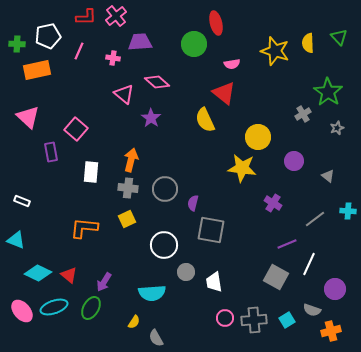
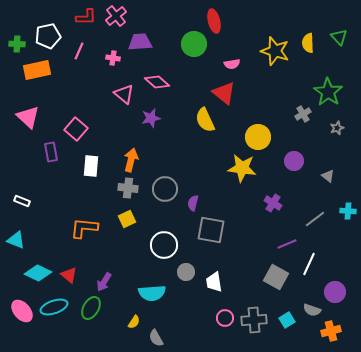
red ellipse at (216, 23): moved 2 px left, 2 px up
purple star at (151, 118): rotated 24 degrees clockwise
white rectangle at (91, 172): moved 6 px up
purple circle at (335, 289): moved 3 px down
